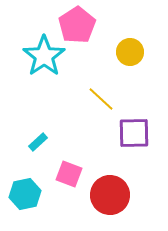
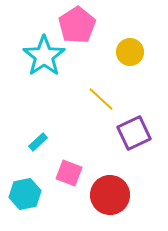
purple square: rotated 24 degrees counterclockwise
pink square: moved 1 px up
